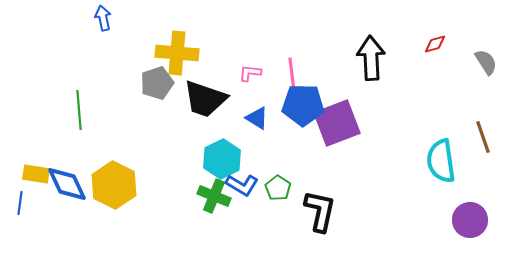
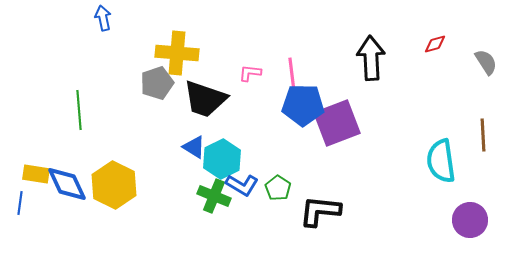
blue triangle: moved 63 px left, 29 px down
brown line: moved 2 px up; rotated 16 degrees clockwise
black L-shape: rotated 96 degrees counterclockwise
